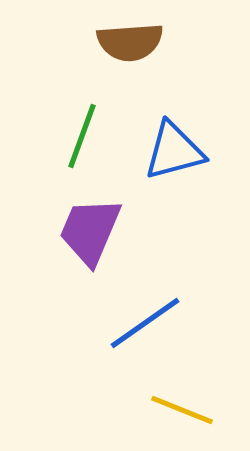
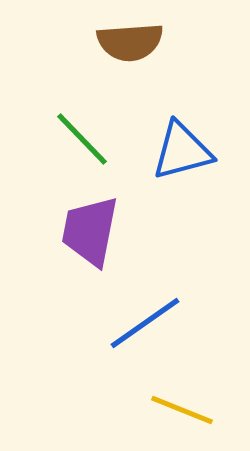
green line: moved 3 px down; rotated 64 degrees counterclockwise
blue triangle: moved 8 px right
purple trapezoid: rotated 12 degrees counterclockwise
